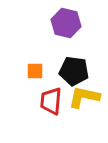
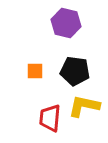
black pentagon: moved 1 px right
yellow L-shape: moved 9 px down
red trapezoid: moved 1 px left, 17 px down
